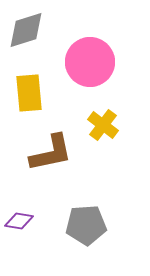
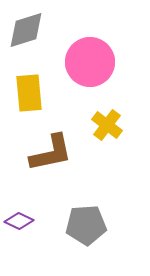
yellow cross: moved 4 px right
purple diamond: rotated 16 degrees clockwise
